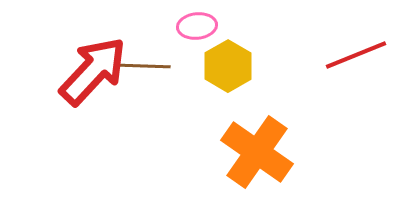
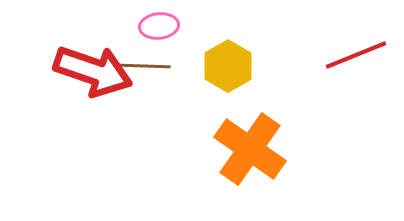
pink ellipse: moved 38 px left
red arrow: rotated 66 degrees clockwise
orange cross: moved 7 px left, 3 px up
